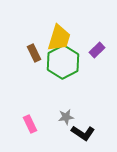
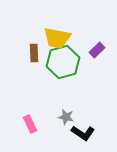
yellow trapezoid: moved 2 px left; rotated 84 degrees clockwise
brown rectangle: rotated 24 degrees clockwise
green hexagon: rotated 12 degrees clockwise
gray star: rotated 21 degrees clockwise
